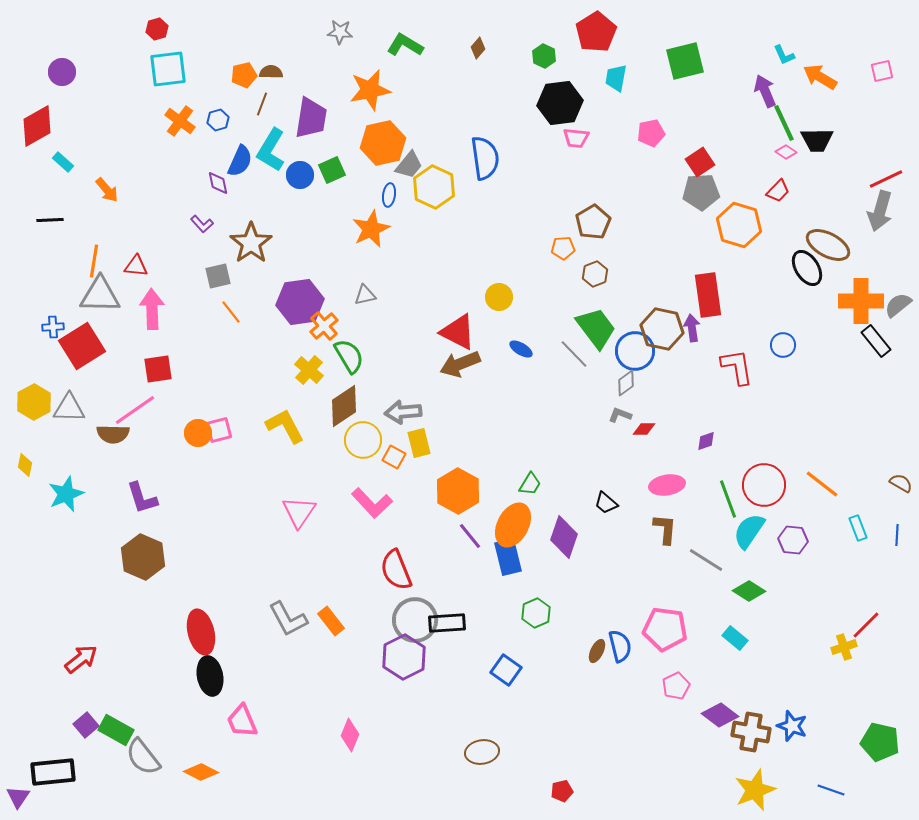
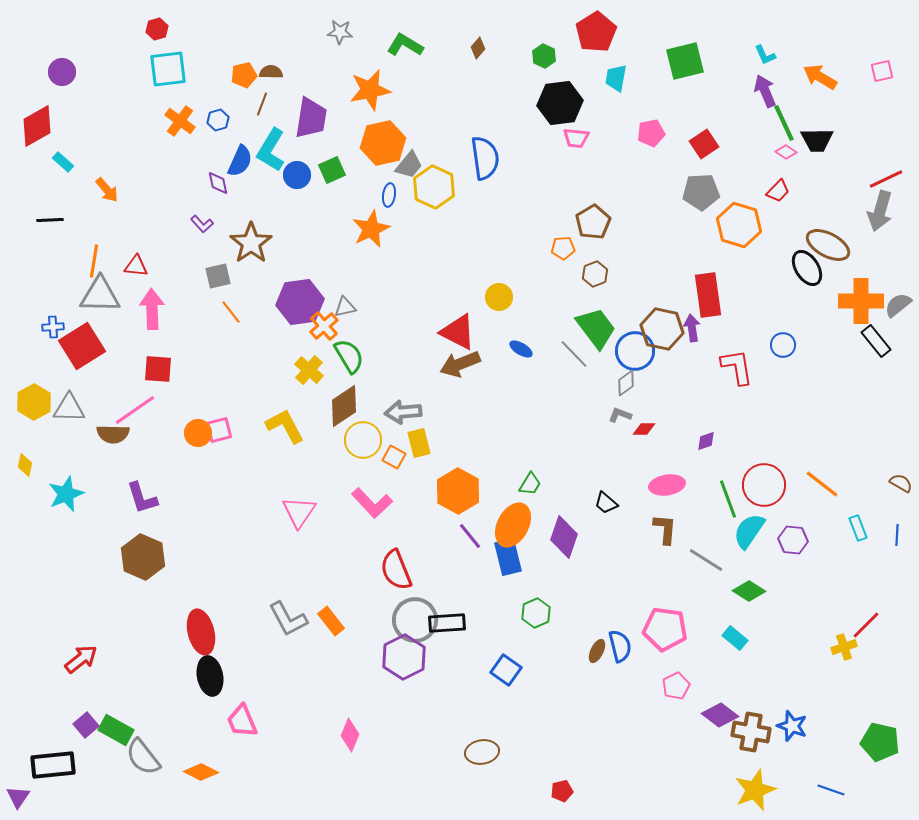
cyan L-shape at (784, 55): moved 19 px left
red square at (700, 162): moved 4 px right, 18 px up
blue circle at (300, 175): moved 3 px left
gray triangle at (365, 295): moved 20 px left, 12 px down
red square at (158, 369): rotated 12 degrees clockwise
black rectangle at (53, 772): moved 7 px up
